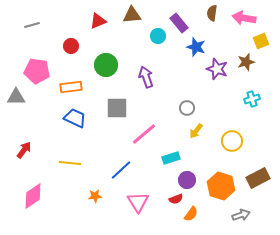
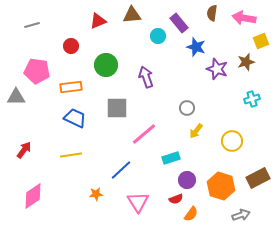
yellow line: moved 1 px right, 8 px up; rotated 15 degrees counterclockwise
orange star: moved 1 px right, 2 px up
